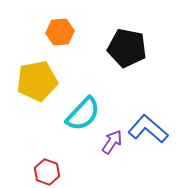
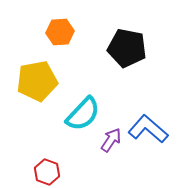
purple arrow: moved 1 px left, 2 px up
